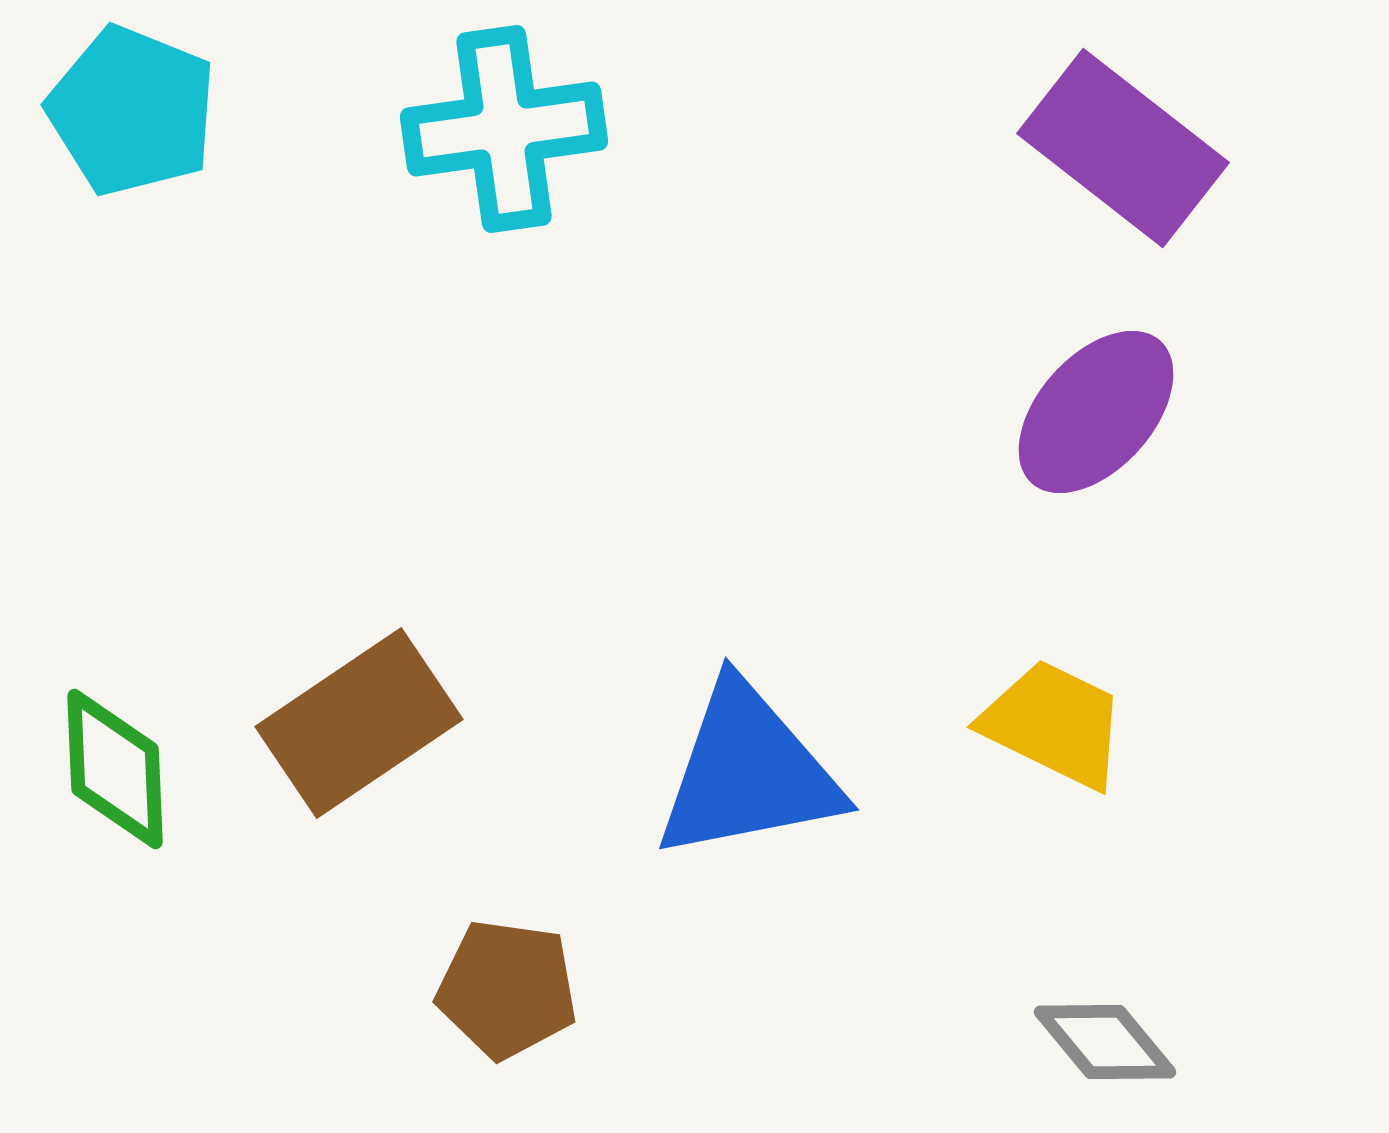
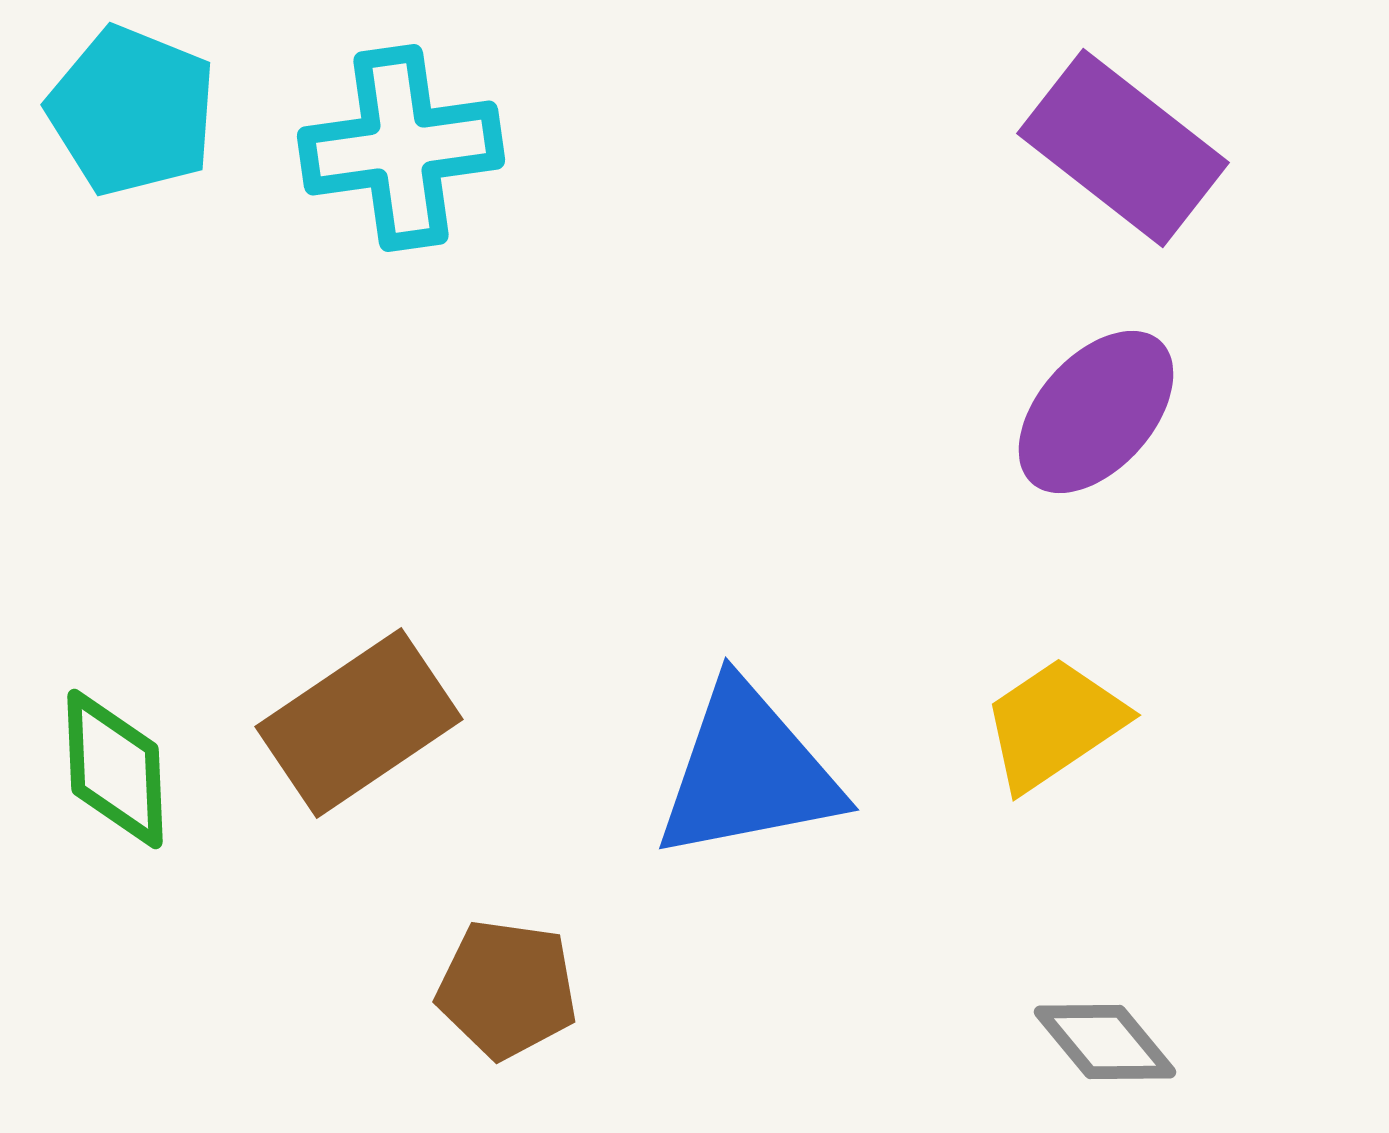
cyan cross: moved 103 px left, 19 px down
yellow trapezoid: rotated 60 degrees counterclockwise
